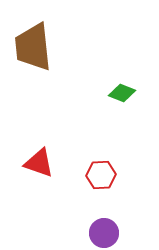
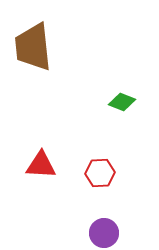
green diamond: moved 9 px down
red triangle: moved 2 px right, 2 px down; rotated 16 degrees counterclockwise
red hexagon: moved 1 px left, 2 px up
